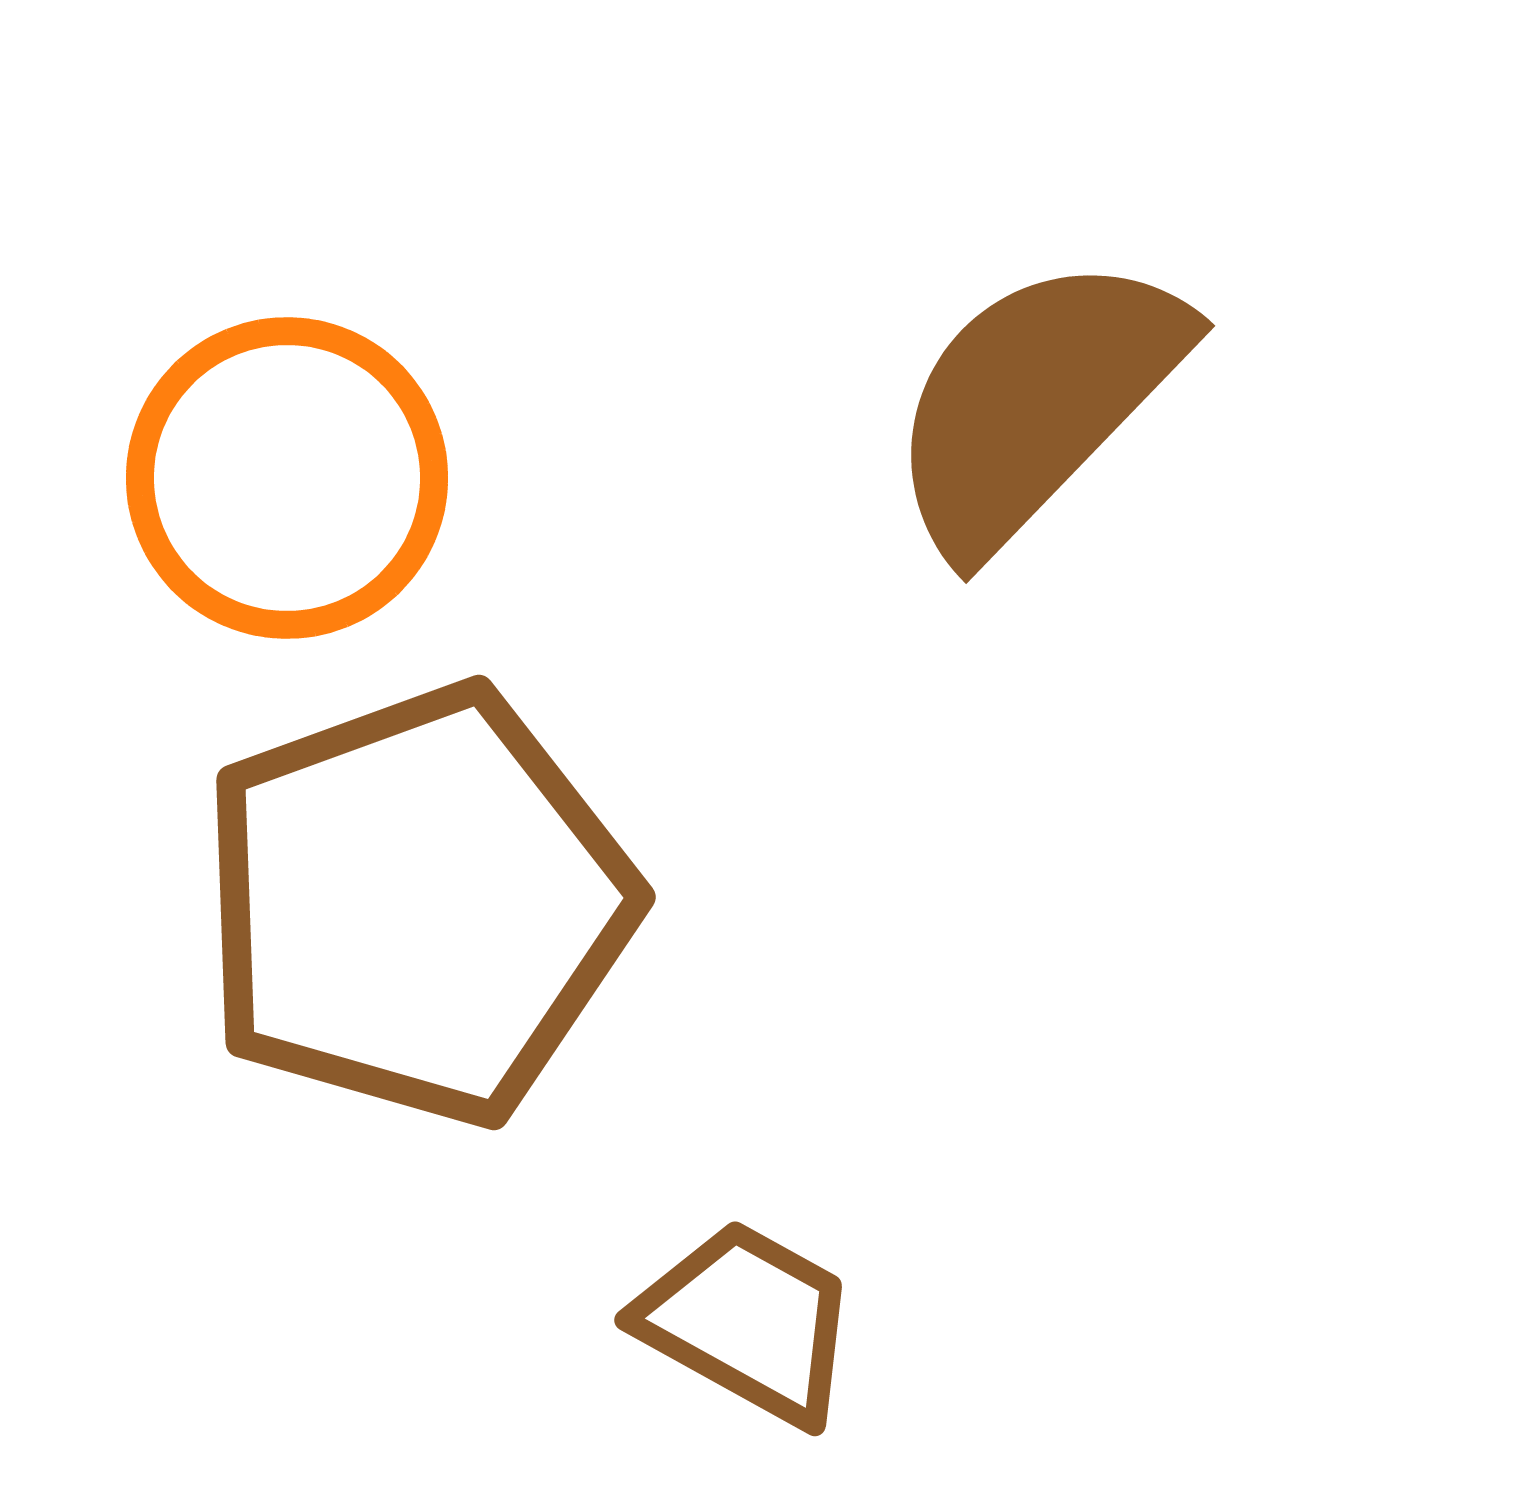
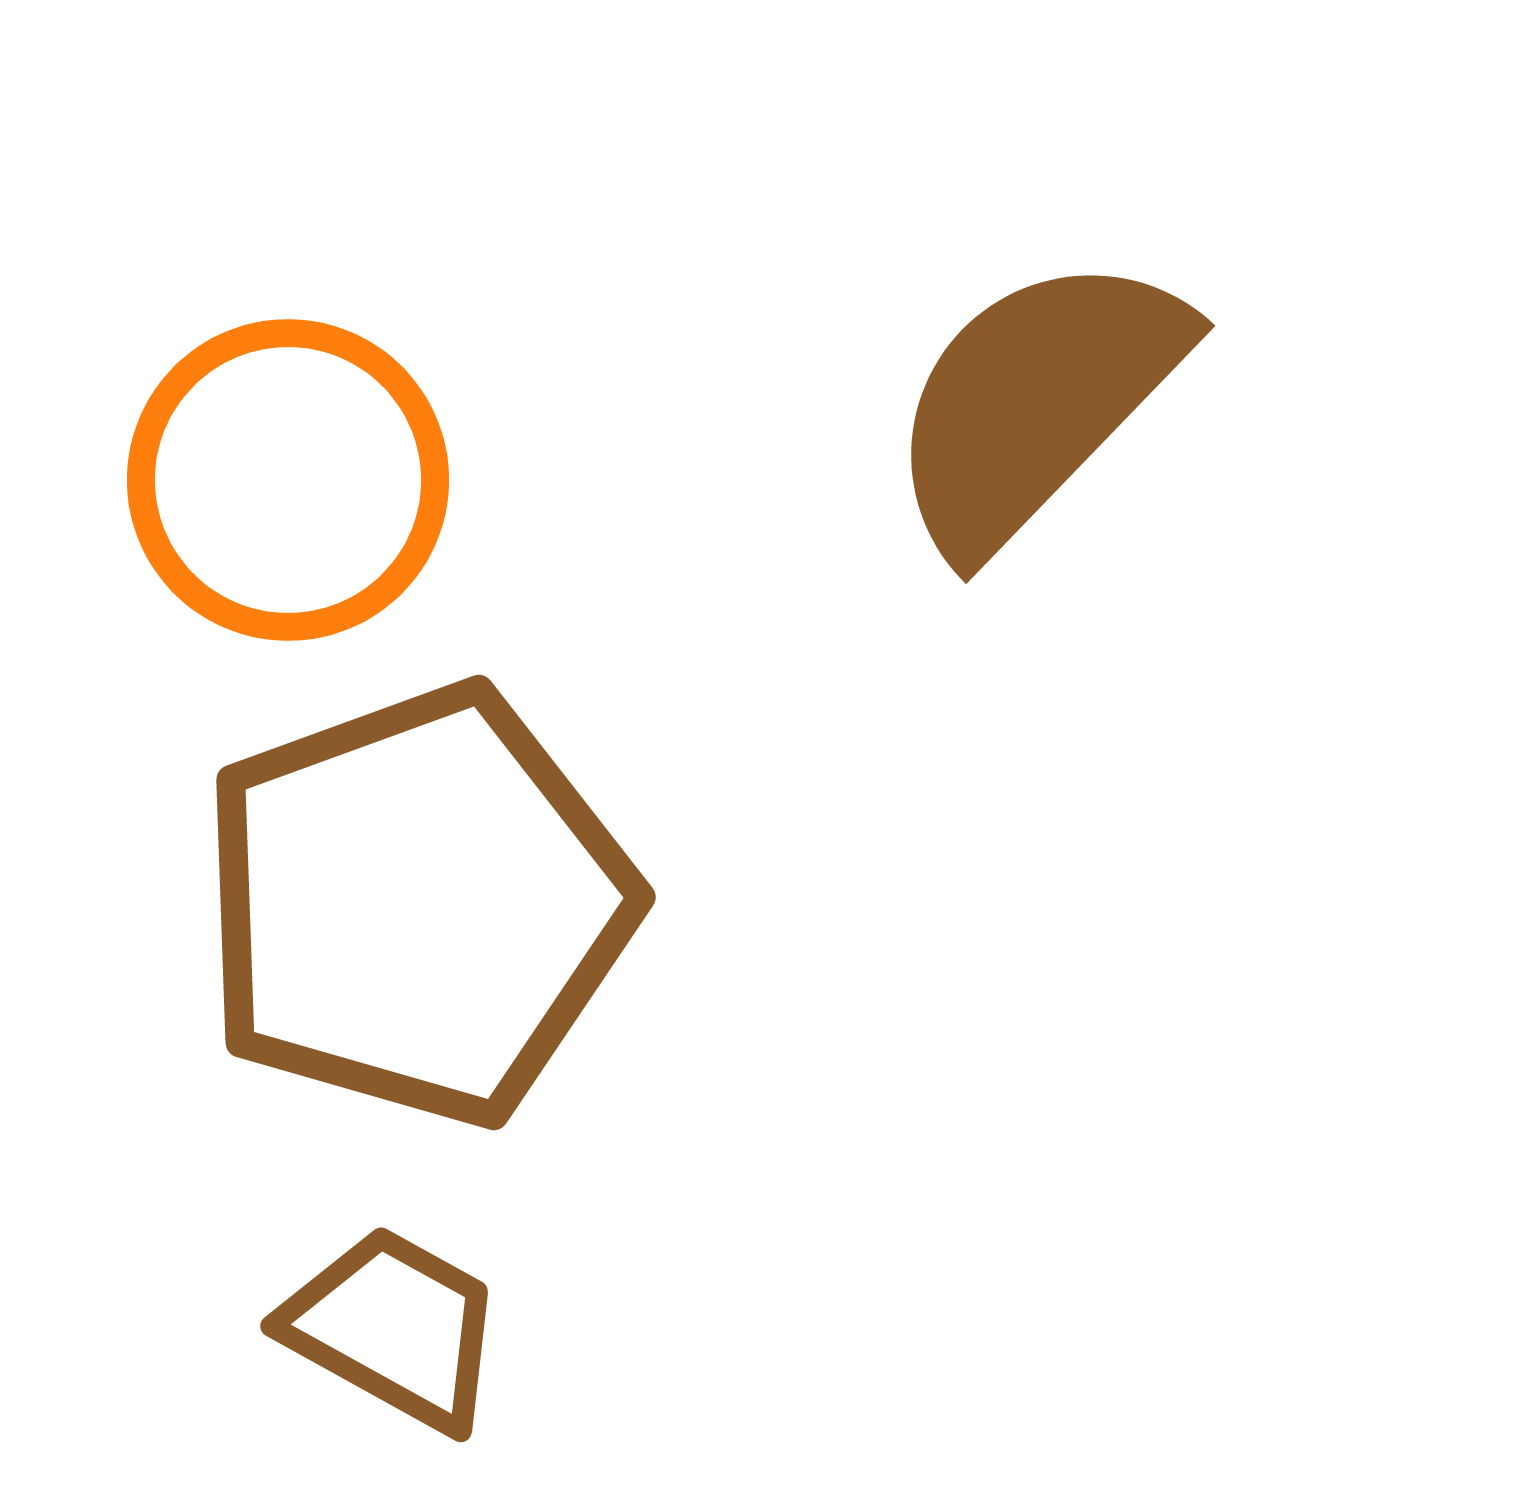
orange circle: moved 1 px right, 2 px down
brown trapezoid: moved 354 px left, 6 px down
